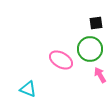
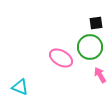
green circle: moved 2 px up
pink ellipse: moved 2 px up
cyan triangle: moved 8 px left, 2 px up
